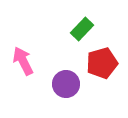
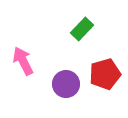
red pentagon: moved 3 px right, 11 px down
